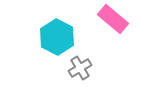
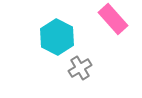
pink rectangle: rotated 8 degrees clockwise
